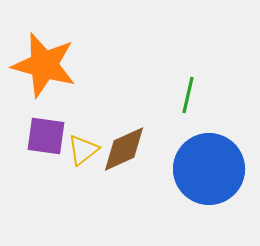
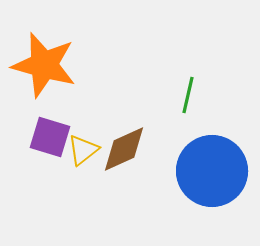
purple square: moved 4 px right, 1 px down; rotated 9 degrees clockwise
blue circle: moved 3 px right, 2 px down
